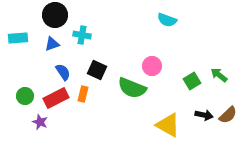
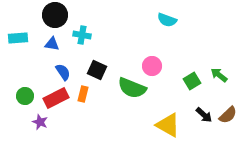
blue triangle: rotated 28 degrees clockwise
black arrow: rotated 30 degrees clockwise
